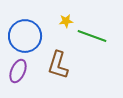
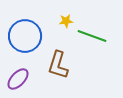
purple ellipse: moved 8 px down; rotated 20 degrees clockwise
